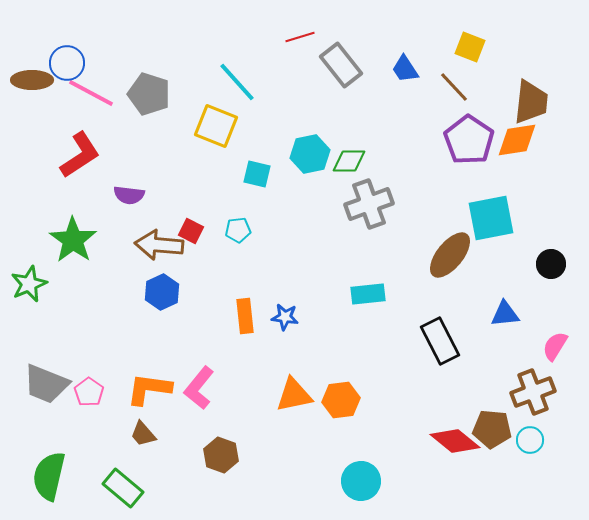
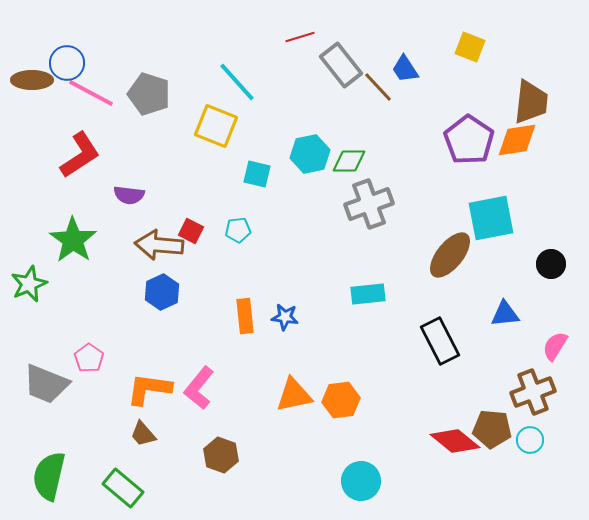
brown line at (454, 87): moved 76 px left
pink pentagon at (89, 392): moved 34 px up
